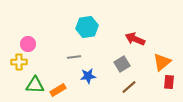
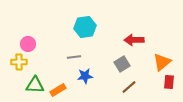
cyan hexagon: moved 2 px left
red arrow: moved 1 px left, 1 px down; rotated 24 degrees counterclockwise
blue star: moved 3 px left
